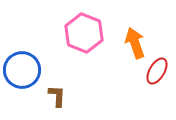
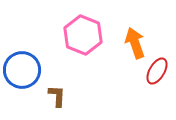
pink hexagon: moved 1 px left, 2 px down
